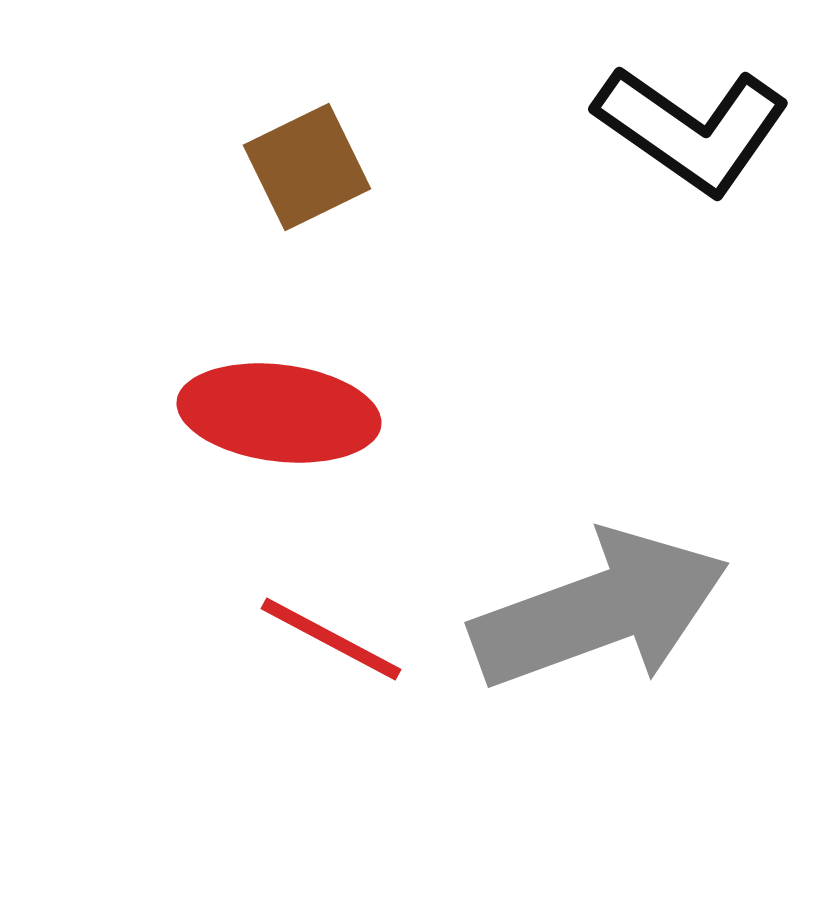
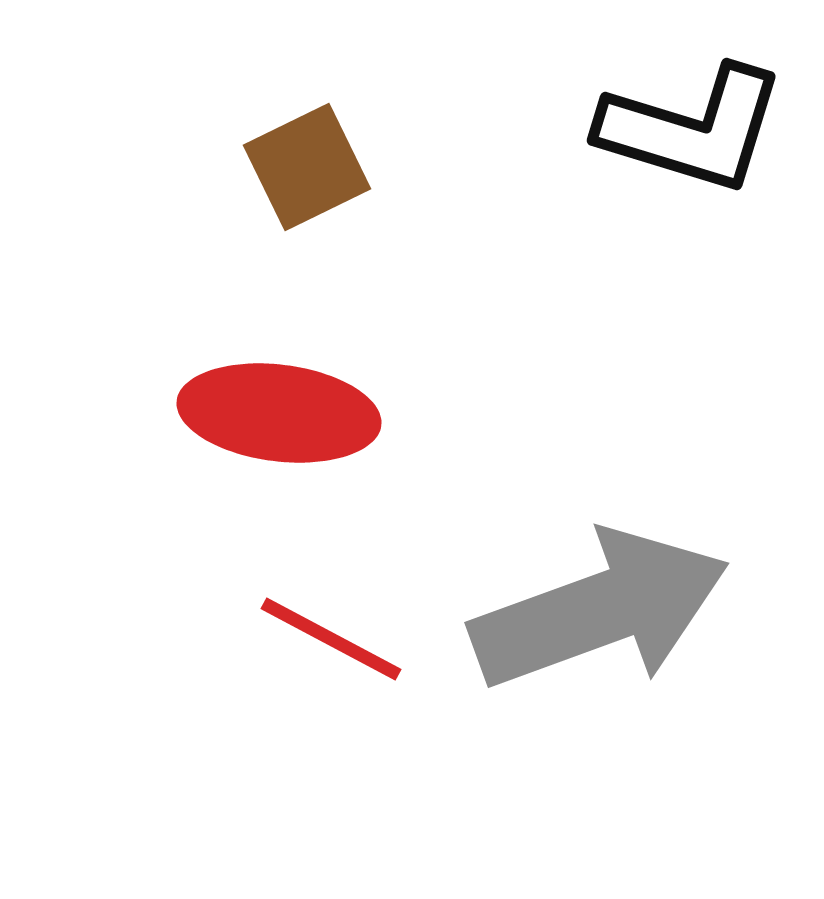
black L-shape: rotated 18 degrees counterclockwise
